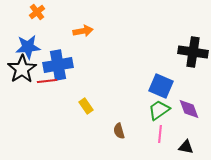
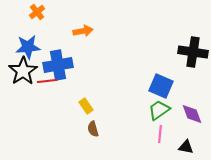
black star: moved 1 px right, 2 px down
purple diamond: moved 3 px right, 5 px down
brown semicircle: moved 26 px left, 2 px up
